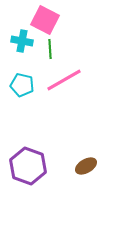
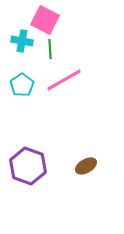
cyan pentagon: rotated 25 degrees clockwise
